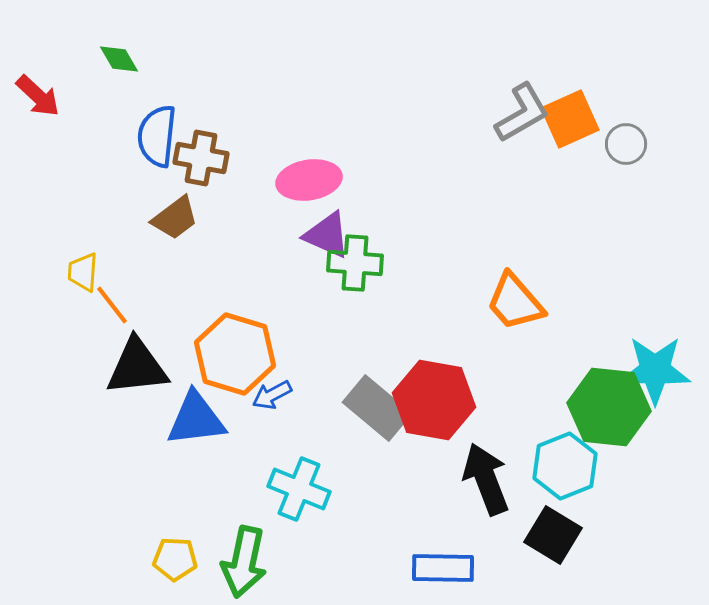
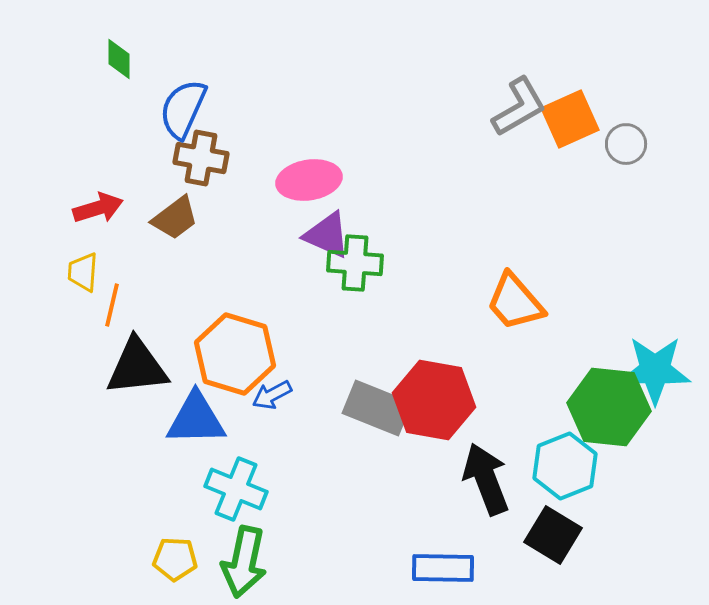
green diamond: rotated 30 degrees clockwise
red arrow: moved 60 px right, 112 px down; rotated 60 degrees counterclockwise
gray L-shape: moved 3 px left, 6 px up
blue semicircle: moved 26 px right, 27 px up; rotated 18 degrees clockwise
orange line: rotated 51 degrees clockwise
gray rectangle: rotated 18 degrees counterclockwise
blue triangle: rotated 6 degrees clockwise
cyan cross: moved 63 px left
